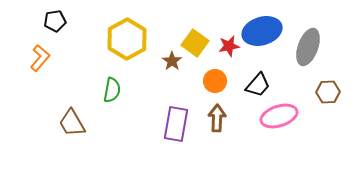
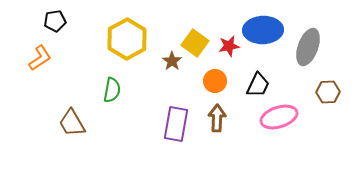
blue ellipse: moved 1 px right, 1 px up; rotated 15 degrees clockwise
orange L-shape: rotated 16 degrees clockwise
black trapezoid: rotated 16 degrees counterclockwise
pink ellipse: moved 1 px down
